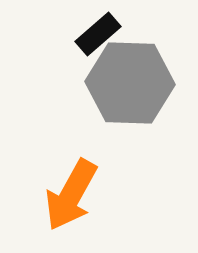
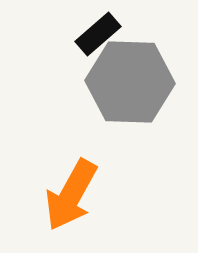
gray hexagon: moved 1 px up
